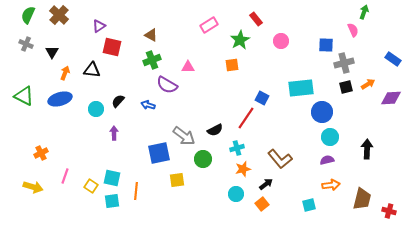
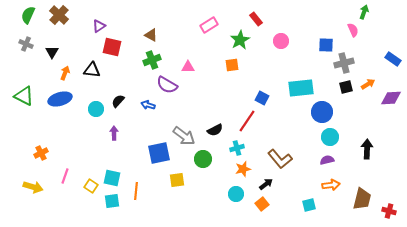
red line at (246, 118): moved 1 px right, 3 px down
